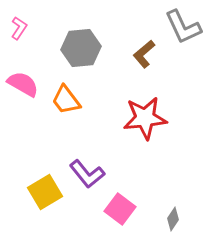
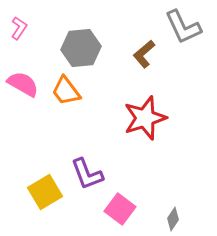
orange trapezoid: moved 9 px up
red star: rotated 12 degrees counterclockwise
purple L-shape: rotated 18 degrees clockwise
